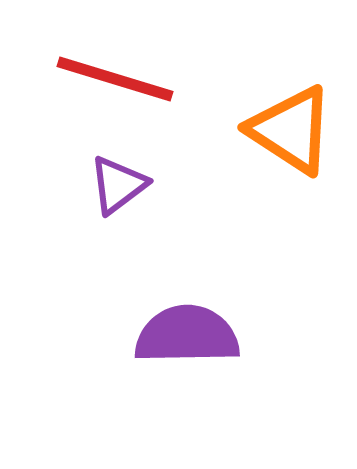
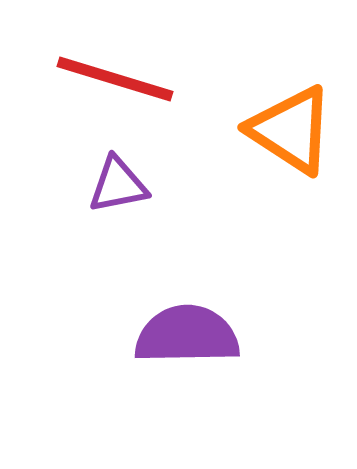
purple triangle: rotated 26 degrees clockwise
